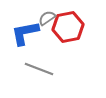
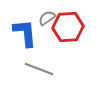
red hexagon: rotated 8 degrees clockwise
blue L-shape: rotated 96 degrees clockwise
